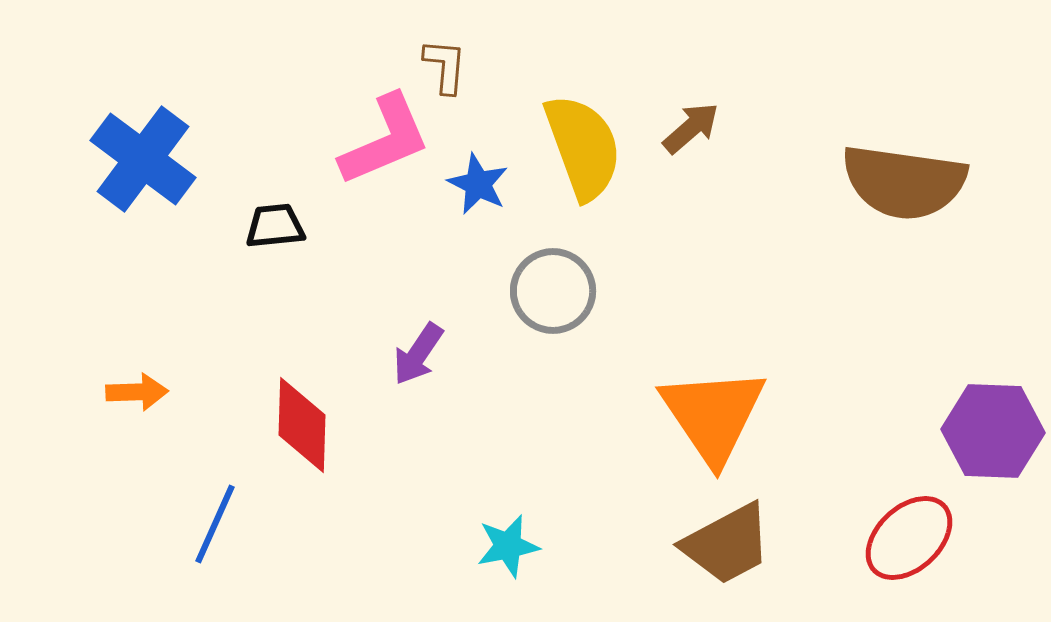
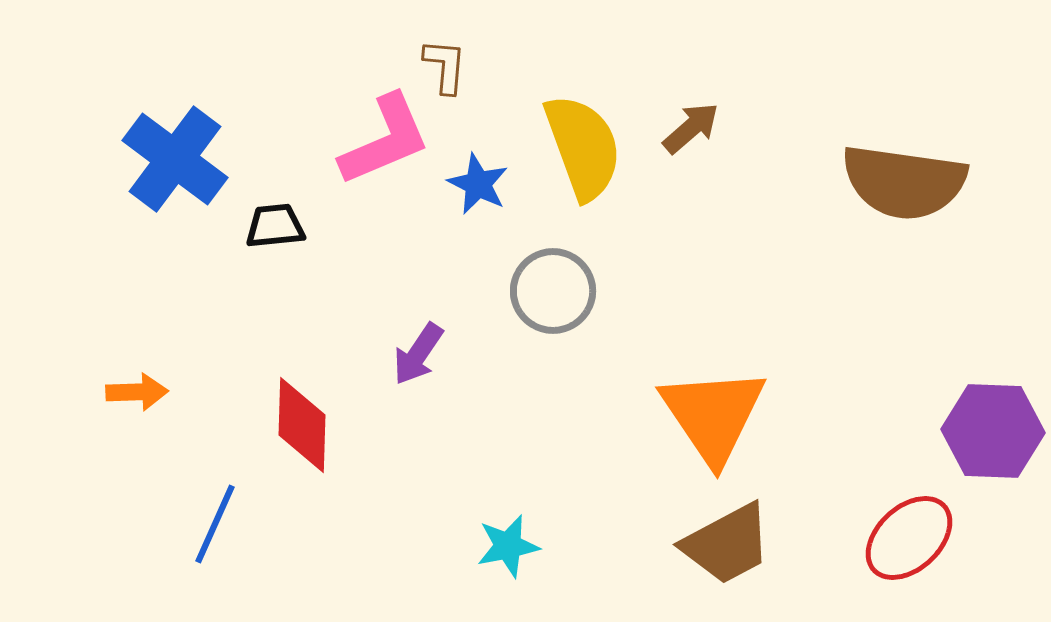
blue cross: moved 32 px right
